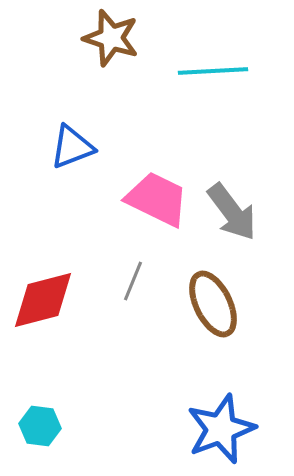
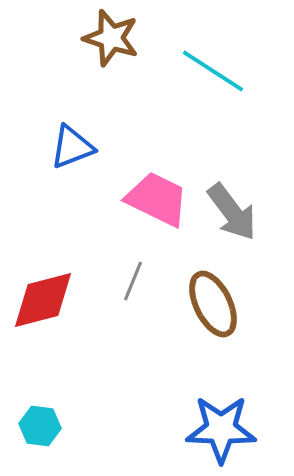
cyan line: rotated 36 degrees clockwise
blue star: rotated 22 degrees clockwise
